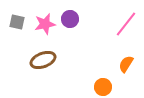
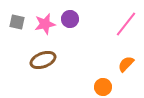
orange semicircle: rotated 12 degrees clockwise
